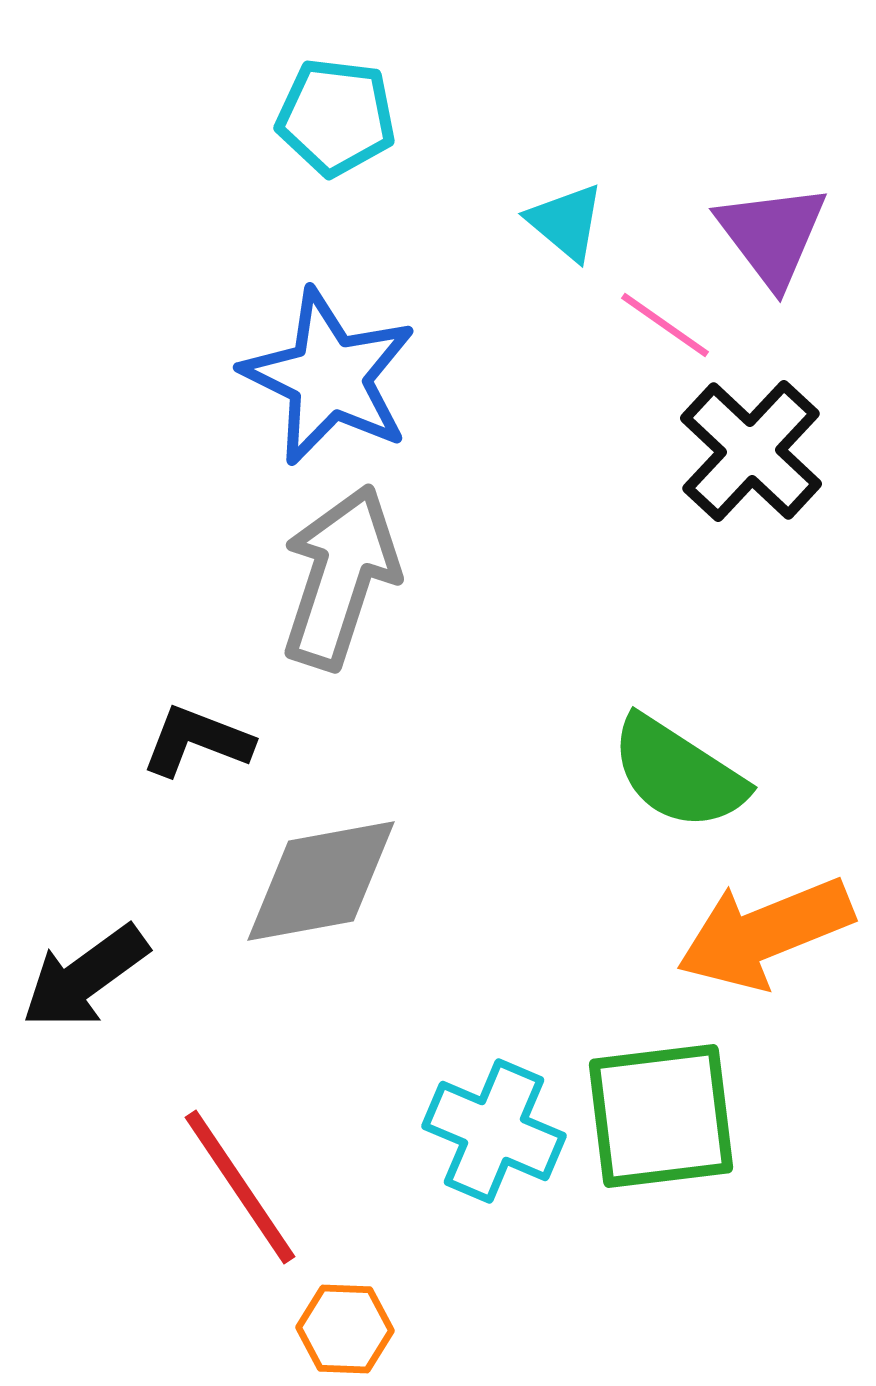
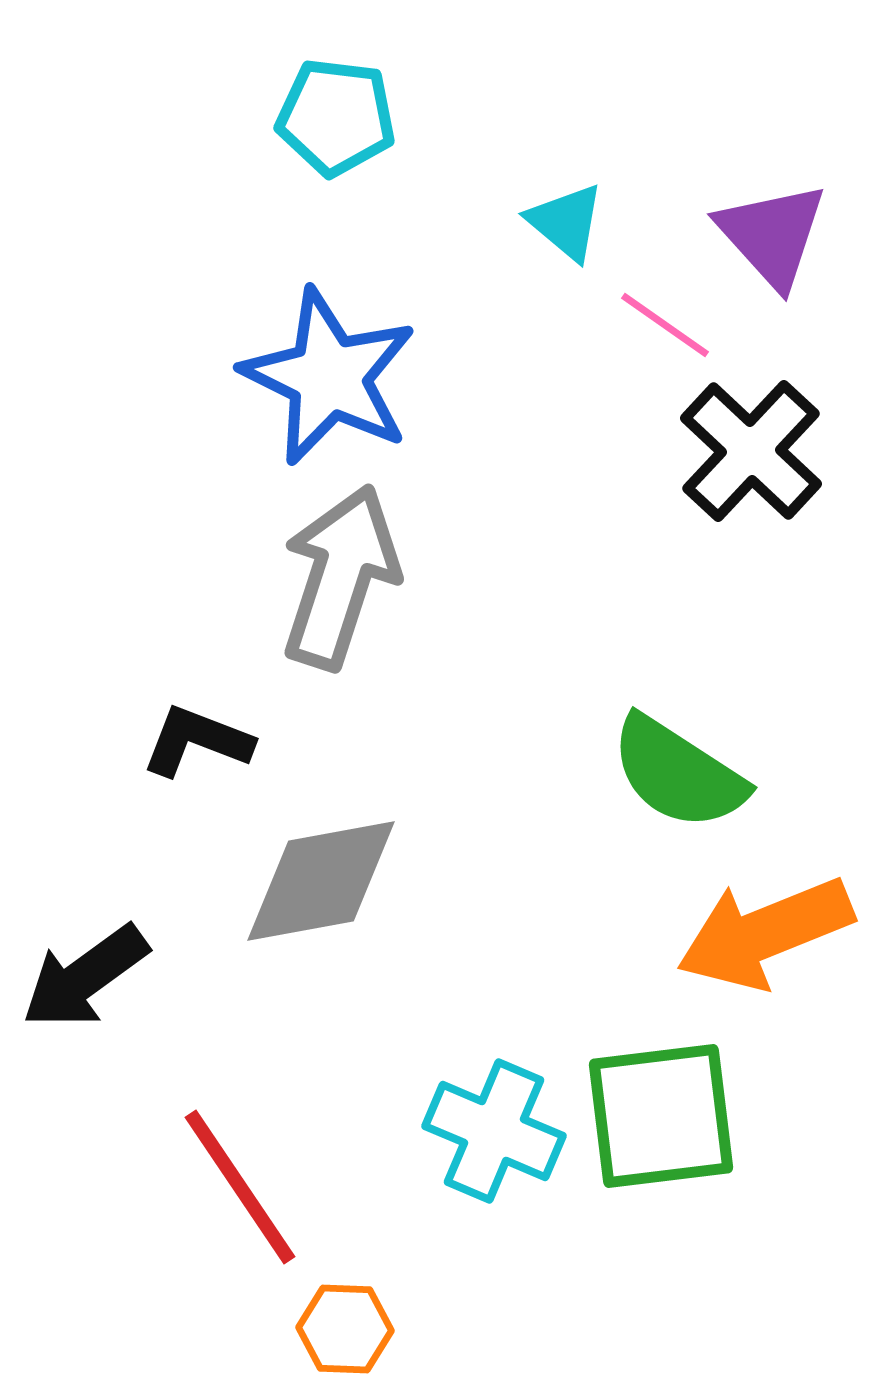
purple triangle: rotated 5 degrees counterclockwise
